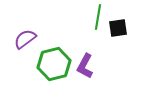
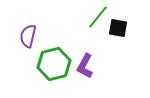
green line: rotated 30 degrees clockwise
black square: rotated 18 degrees clockwise
purple semicircle: moved 3 px right, 3 px up; rotated 40 degrees counterclockwise
